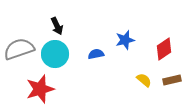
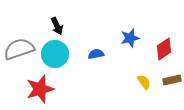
blue star: moved 5 px right, 2 px up
yellow semicircle: moved 2 px down; rotated 14 degrees clockwise
